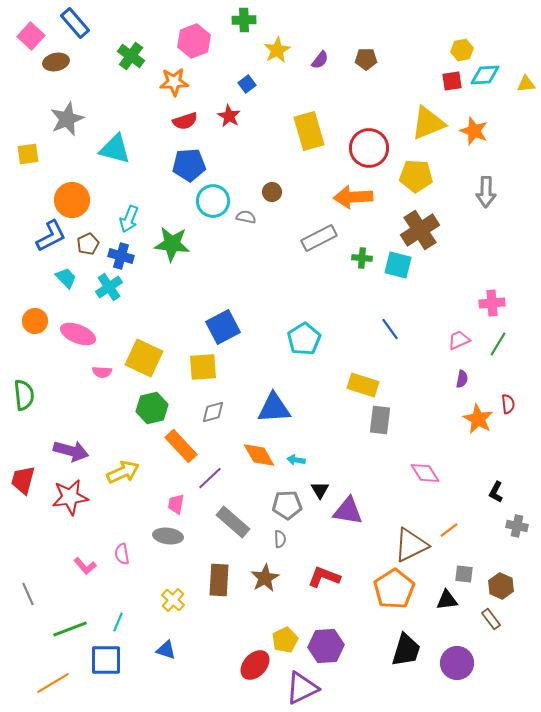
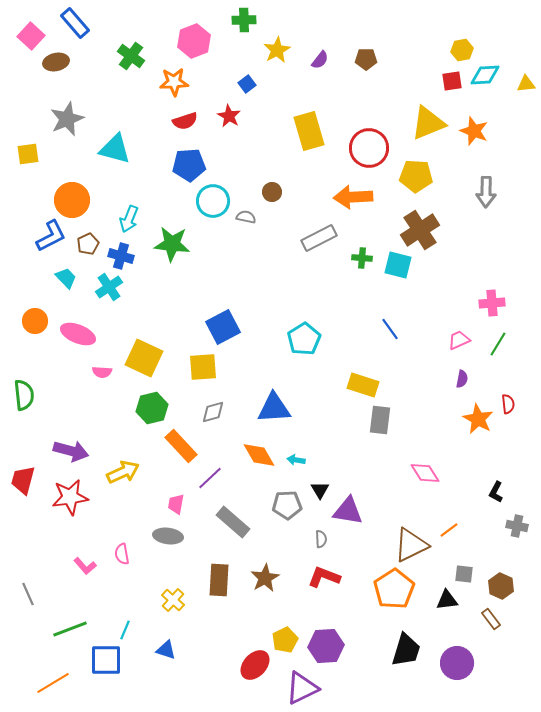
gray semicircle at (280, 539): moved 41 px right
cyan line at (118, 622): moved 7 px right, 8 px down
